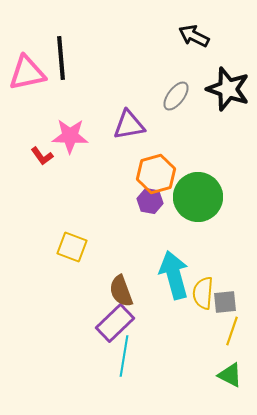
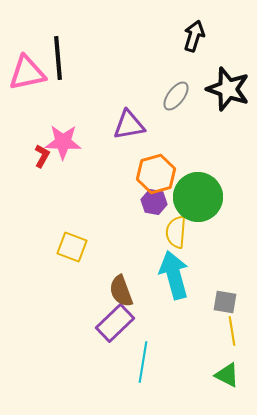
black arrow: rotated 80 degrees clockwise
black line: moved 3 px left
pink star: moved 7 px left, 6 px down
red L-shape: rotated 115 degrees counterclockwise
purple hexagon: moved 4 px right, 1 px down
yellow semicircle: moved 27 px left, 61 px up
gray square: rotated 15 degrees clockwise
yellow line: rotated 28 degrees counterclockwise
cyan line: moved 19 px right, 6 px down
green triangle: moved 3 px left
